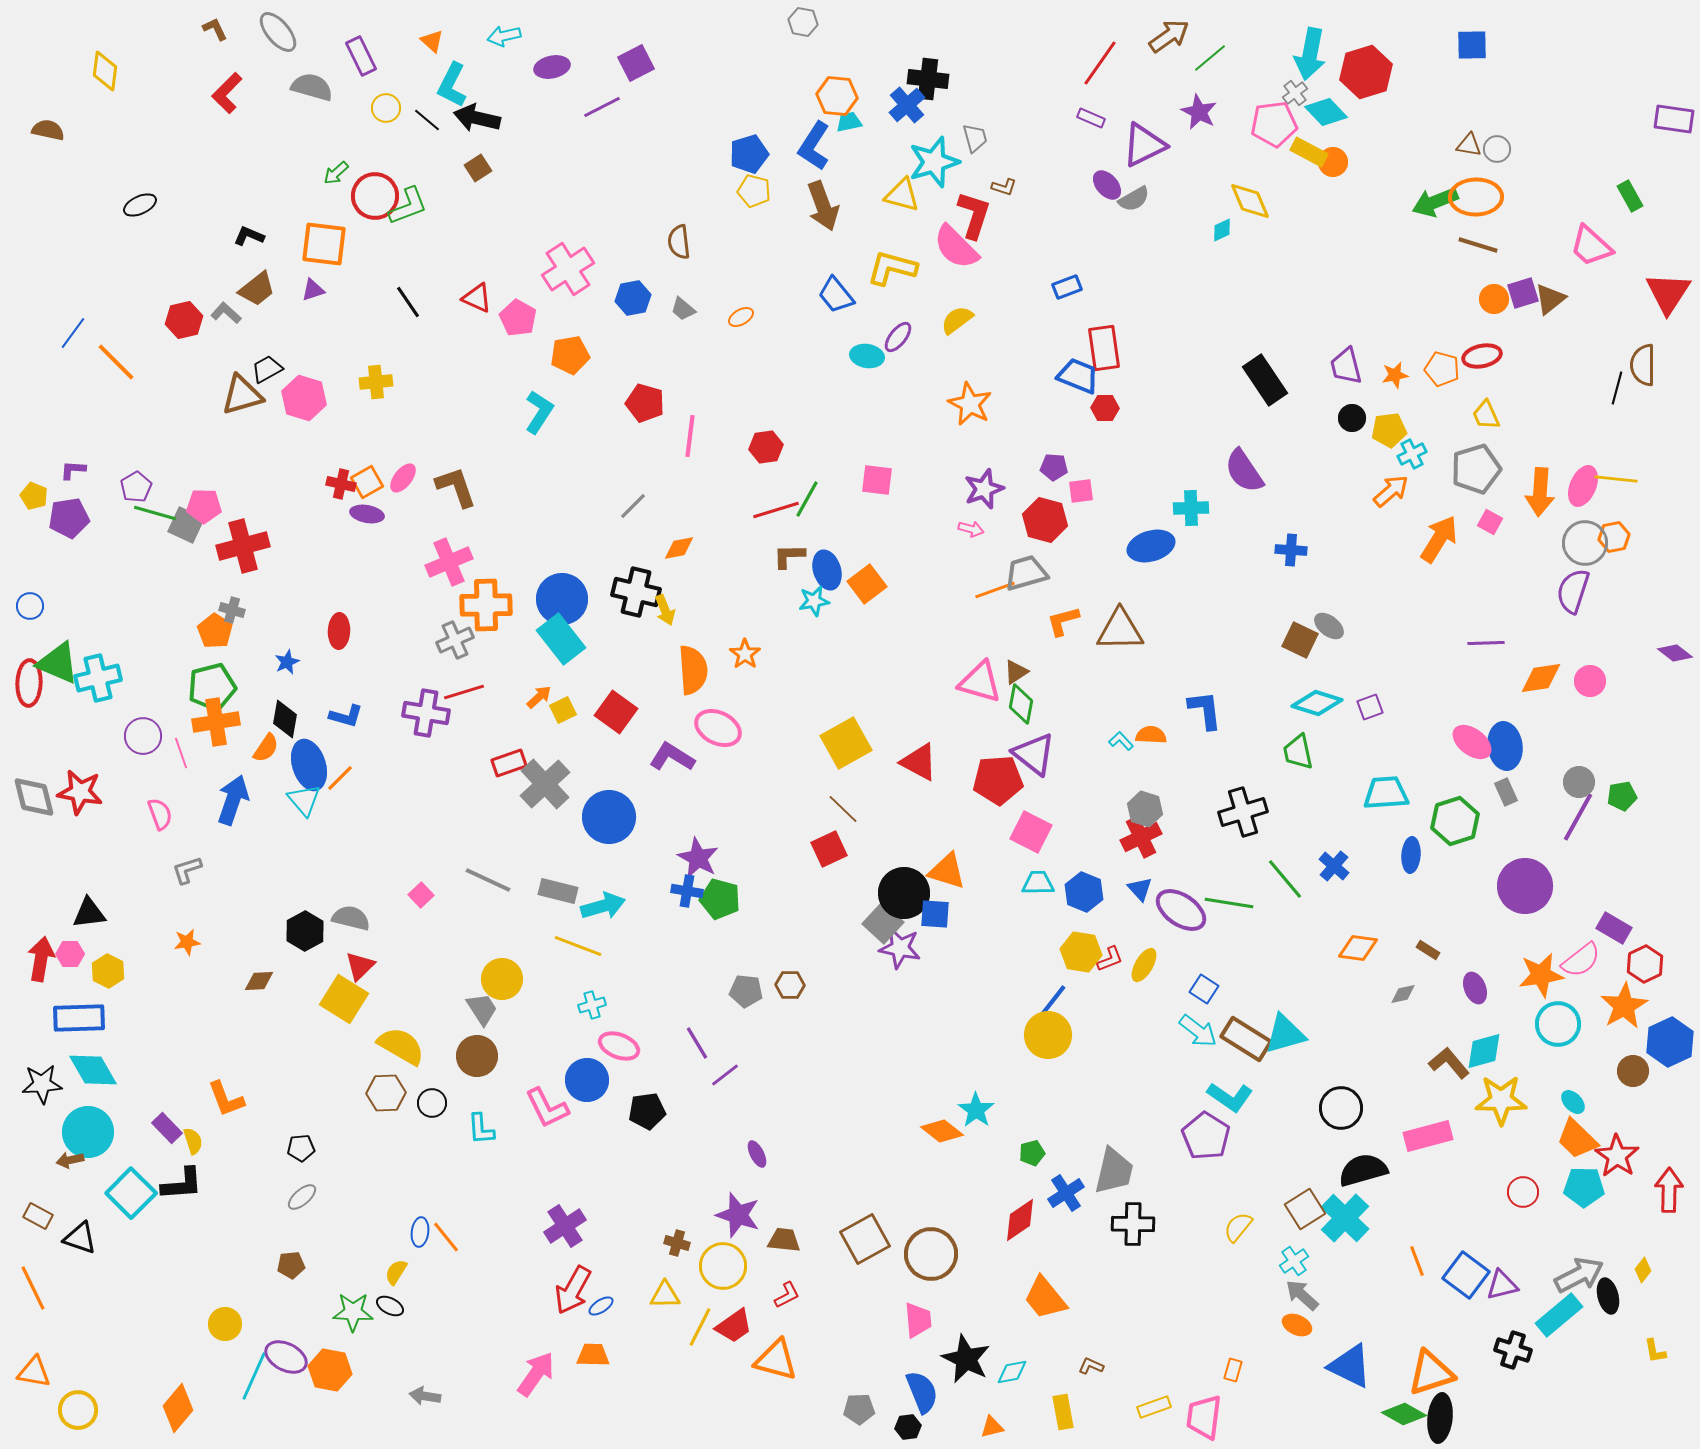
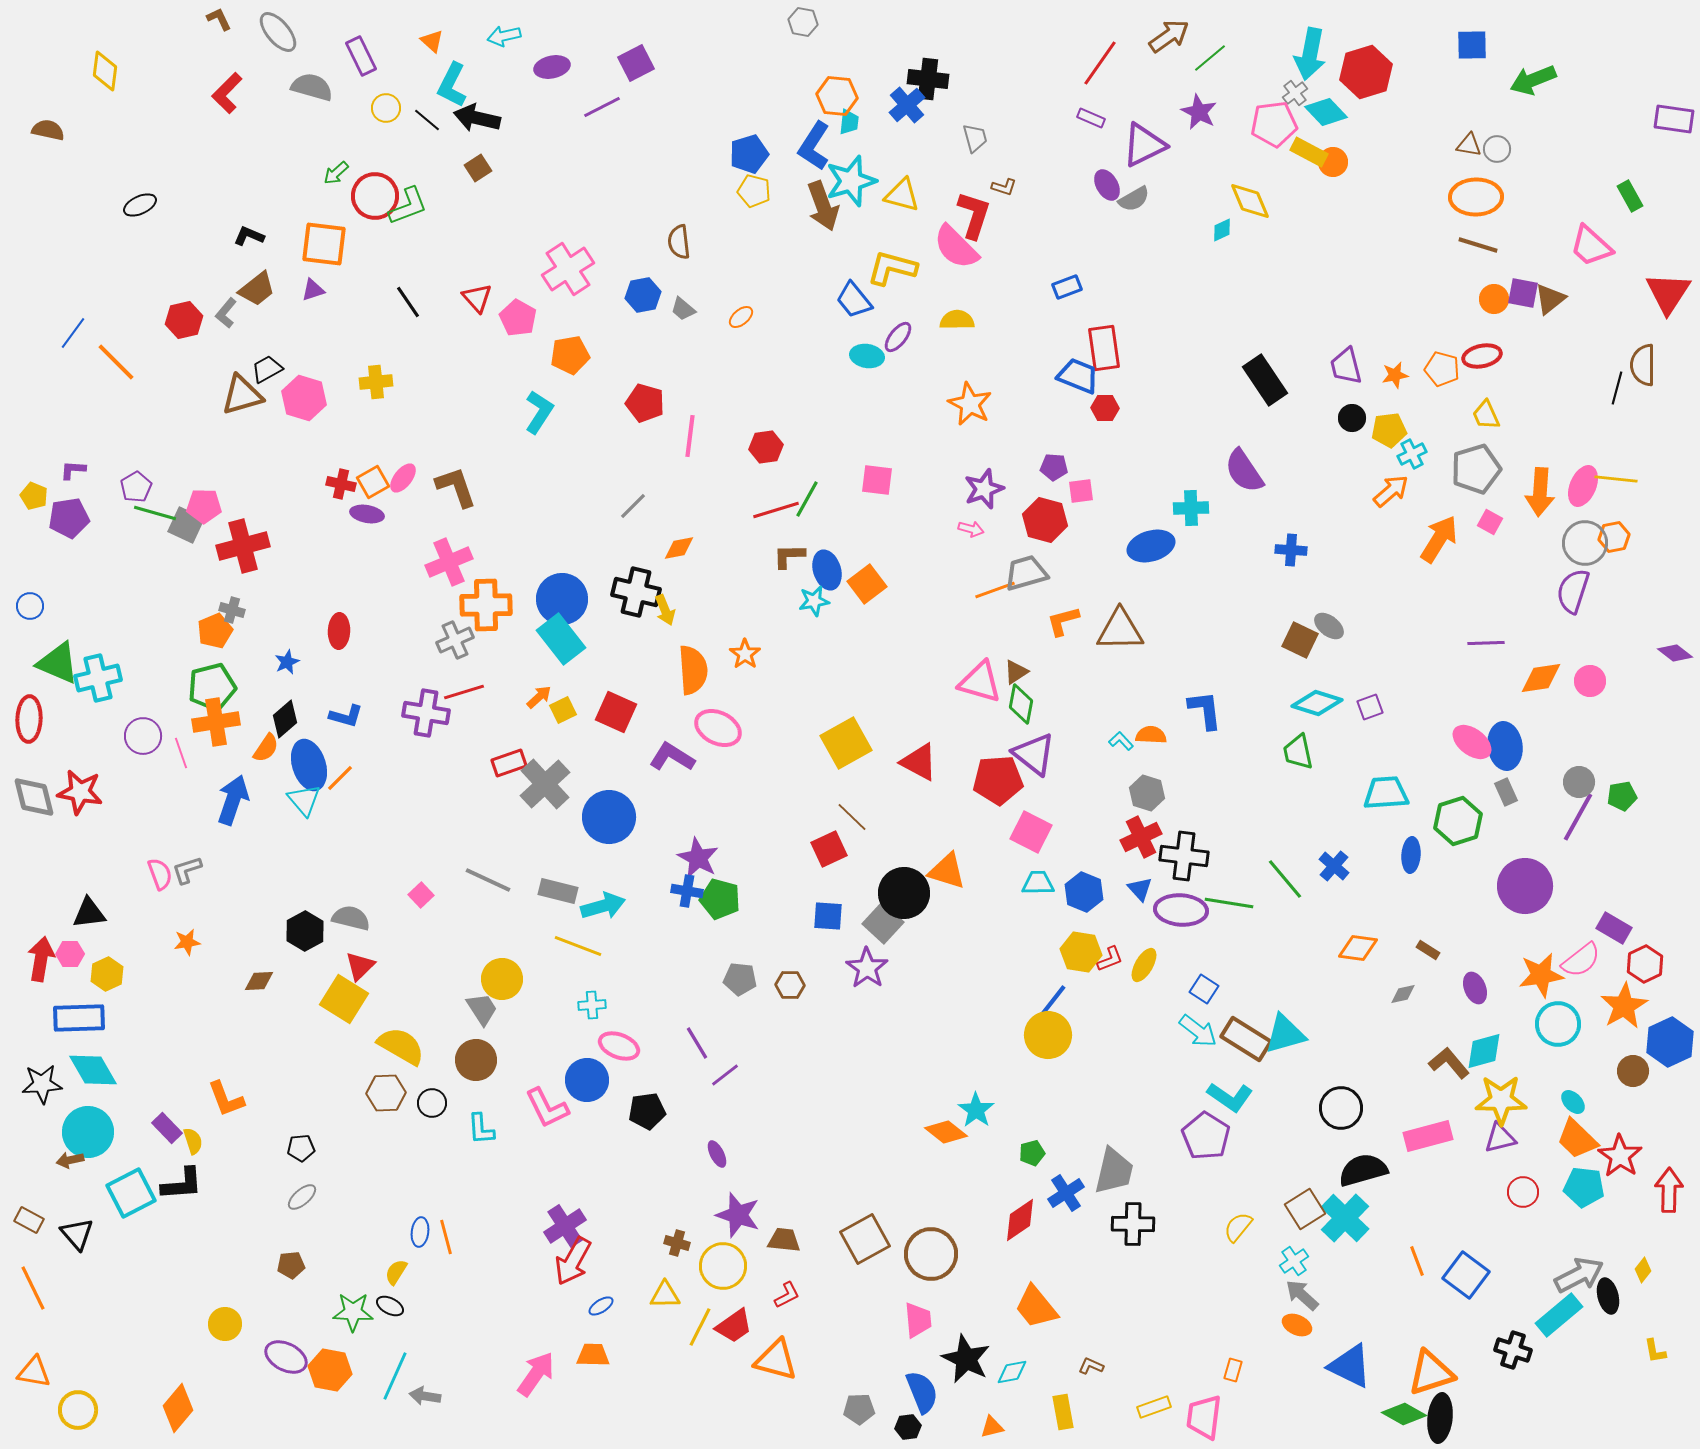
brown L-shape at (215, 29): moved 4 px right, 10 px up
cyan trapezoid at (849, 122): rotated 108 degrees clockwise
cyan star at (934, 162): moved 83 px left, 19 px down
purple ellipse at (1107, 185): rotated 12 degrees clockwise
green arrow at (1435, 202): moved 98 px right, 122 px up
purple square at (1523, 293): rotated 28 degrees clockwise
blue trapezoid at (836, 295): moved 18 px right, 5 px down
red triangle at (477, 298): rotated 24 degrees clockwise
blue hexagon at (633, 298): moved 10 px right, 3 px up
gray L-shape at (226, 313): rotated 92 degrees counterclockwise
orange ellipse at (741, 317): rotated 10 degrees counterclockwise
yellow semicircle at (957, 320): rotated 36 degrees clockwise
orange square at (367, 482): moved 6 px right
orange pentagon at (215, 631): rotated 16 degrees clockwise
red ellipse at (29, 683): moved 36 px down
red square at (616, 712): rotated 12 degrees counterclockwise
black diamond at (285, 719): rotated 39 degrees clockwise
brown line at (843, 809): moved 9 px right, 8 px down
gray hexagon at (1145, 809): moved 2 px right, 16 px up
black cross at (1243, 812): moved 59 px left, 44 px down; rotated 24 degrees clockwise
pink semicircle at (160, 814): moved 60 px down
green hexagon at (1455, 821): moved 3 px right
purple ellipse at (1181, 910): rotated 30 degrees counterclockwise
blue square at (935, 914): moved 107 px left, 2 px down
purple star at (900, 948): moved 33 px left, 20 px down; rotated 24 degrees clockwise
yellow hexagon at (108, 971): moved 1 px left, 3 px down; rotated 8 degrees clockwise
gray pentagon at (746, 991): moved 6 px left, 12 px up
cyan cross at (592, 1005): rotated 12 degrees clockwise
brown circle at (477, 1056): moved 1 px left, 4 px down
orange diamond at (942, 1131): moved 4 px right, 1 px down
purple ellipse at (757, 1154): moved 40 px left
red star at (1617, 1156): moved 3 px right
cyan pentagon at (1584, 1187): rotated 6 degrees clockwise
cyan square at (131, 1193): rotated 18 degrees clockwise
brown rectangle at (38, 1216): moved 9 px left, 4 px down
orange line at (446, 1237): rotated 24 degrees clockwise
black triangle at (80, 1238): moved 3 px left, 4 px up; rotated 30 degrees clockwise
purple triangle at (1502, 1285): moved 2 px left, 147 px up
red arrow at (573, 1290): moved 29 px up
orange trapezoid at (1045, 1298): moved 9 px left, 9 px down
cyan line at (254, 1376): moved 141 px right
